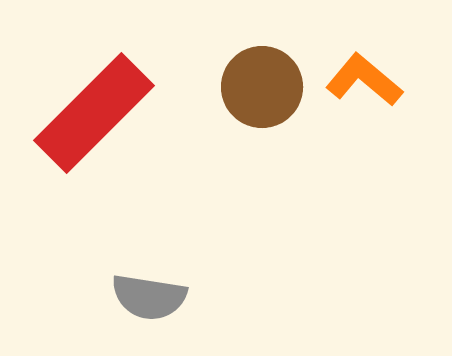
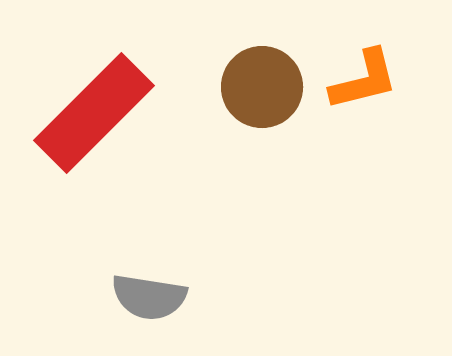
orange L-shape: rotated 126 degrees clockwise
